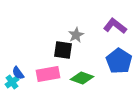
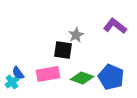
blue pentagon: moved 8 px left, 16 px down; rotated 10 degrees counterclockwise
